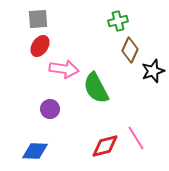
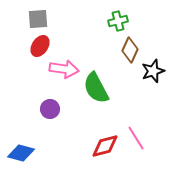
blue diamond: moved 14 px left, 2 px down; rotated 12 degrees clockwise
